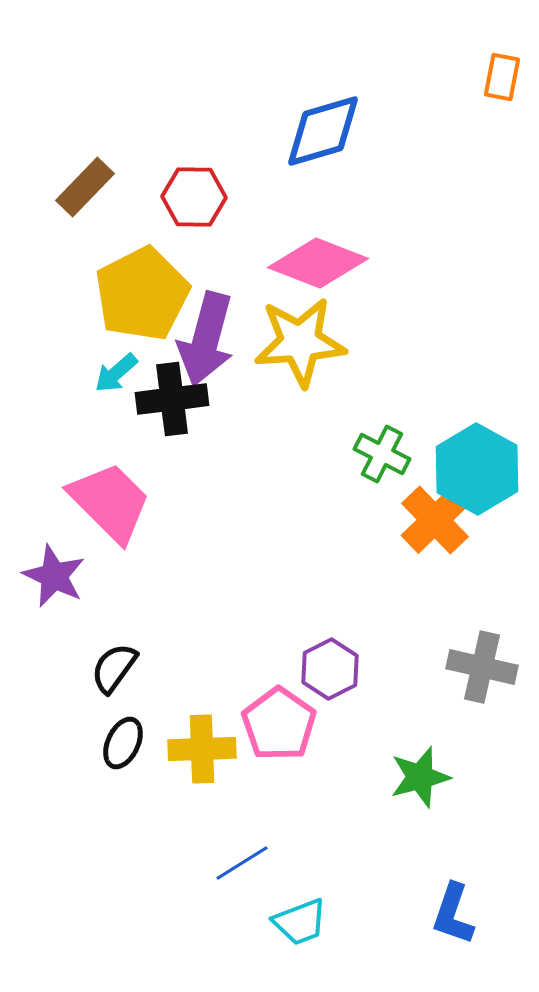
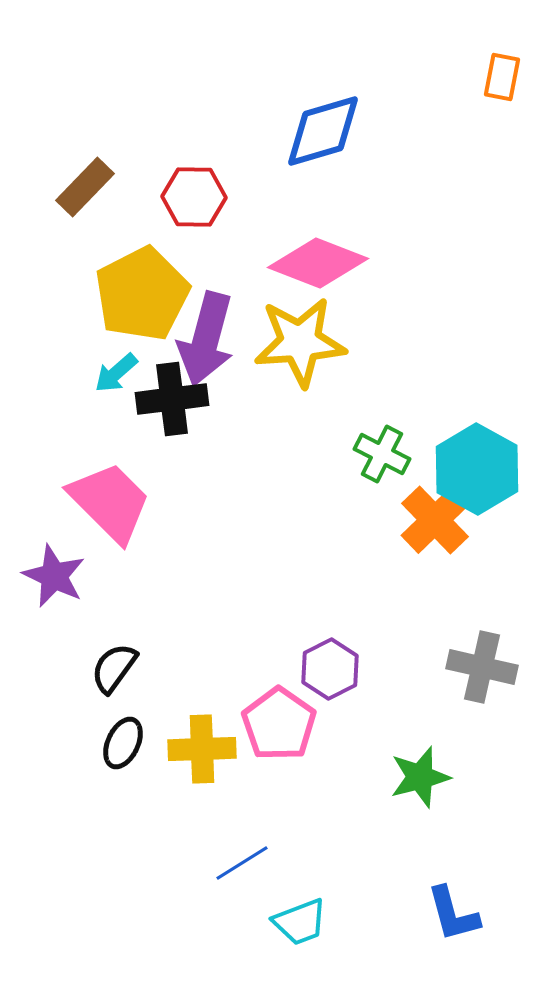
blue L-shape: rotated 34 degrees counterclockwise
